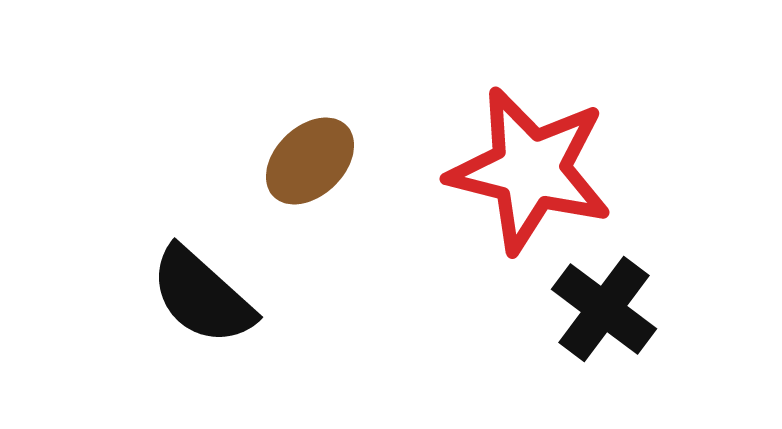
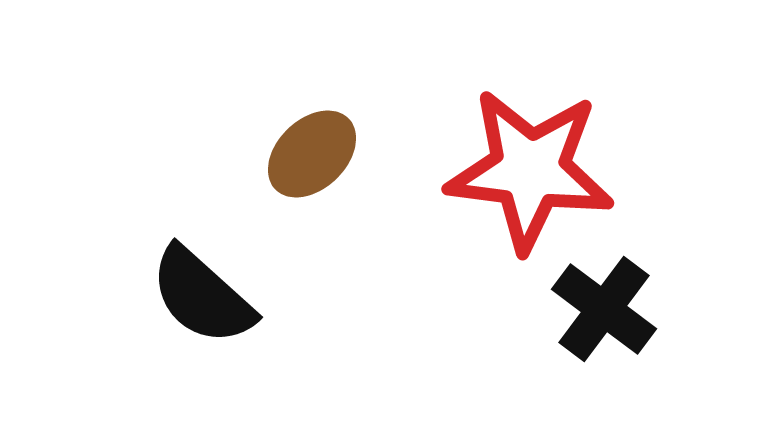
brown ellipse: moved 2 px right, 7 px up
red star: rotated 7 degrees counterclockwise
